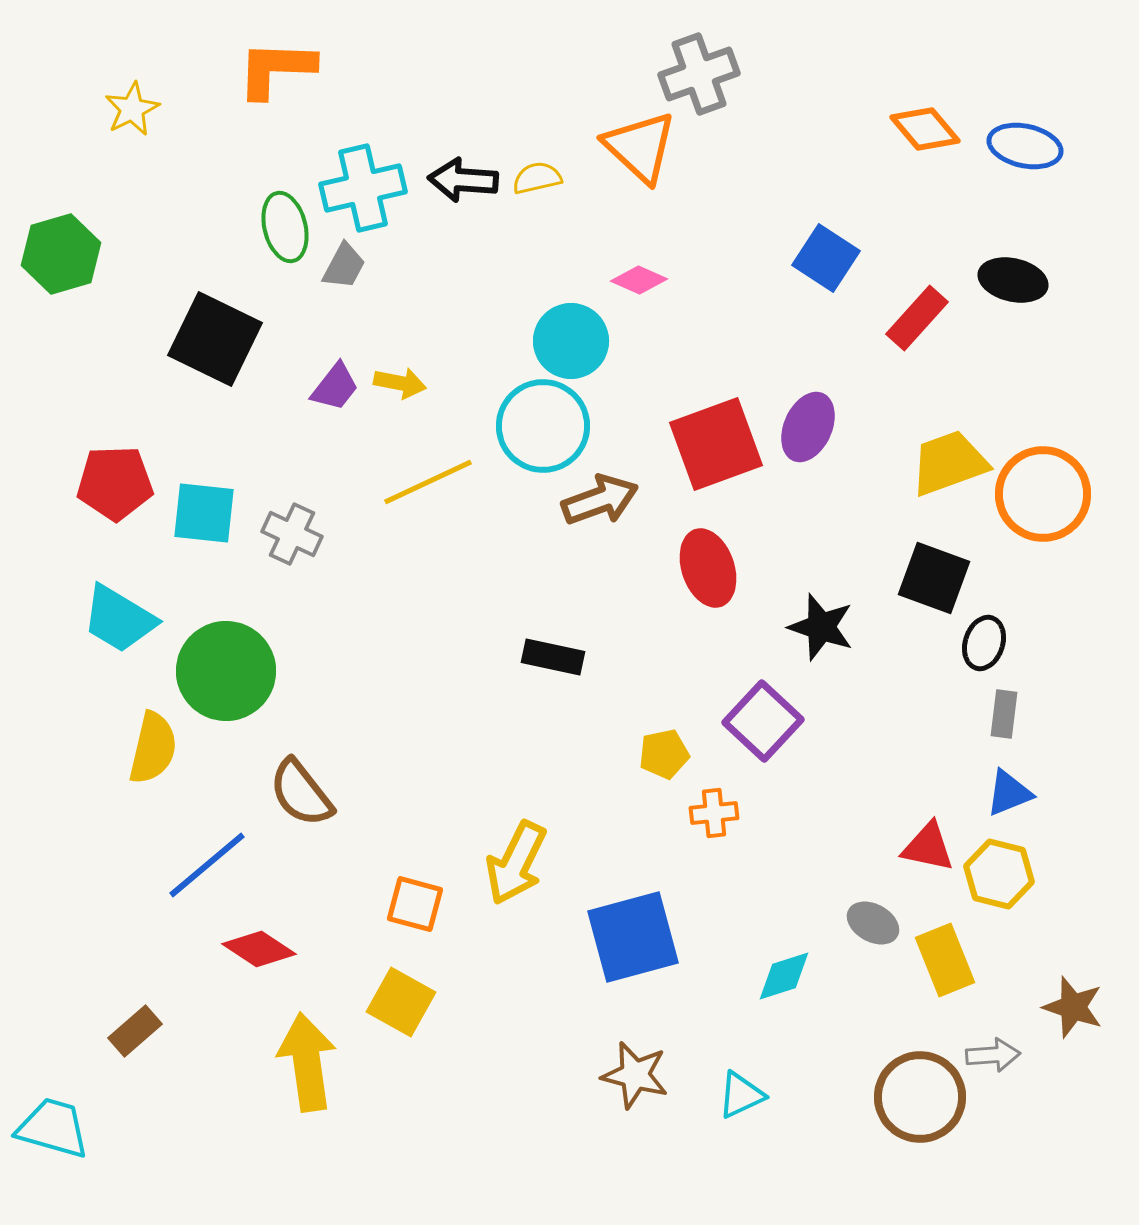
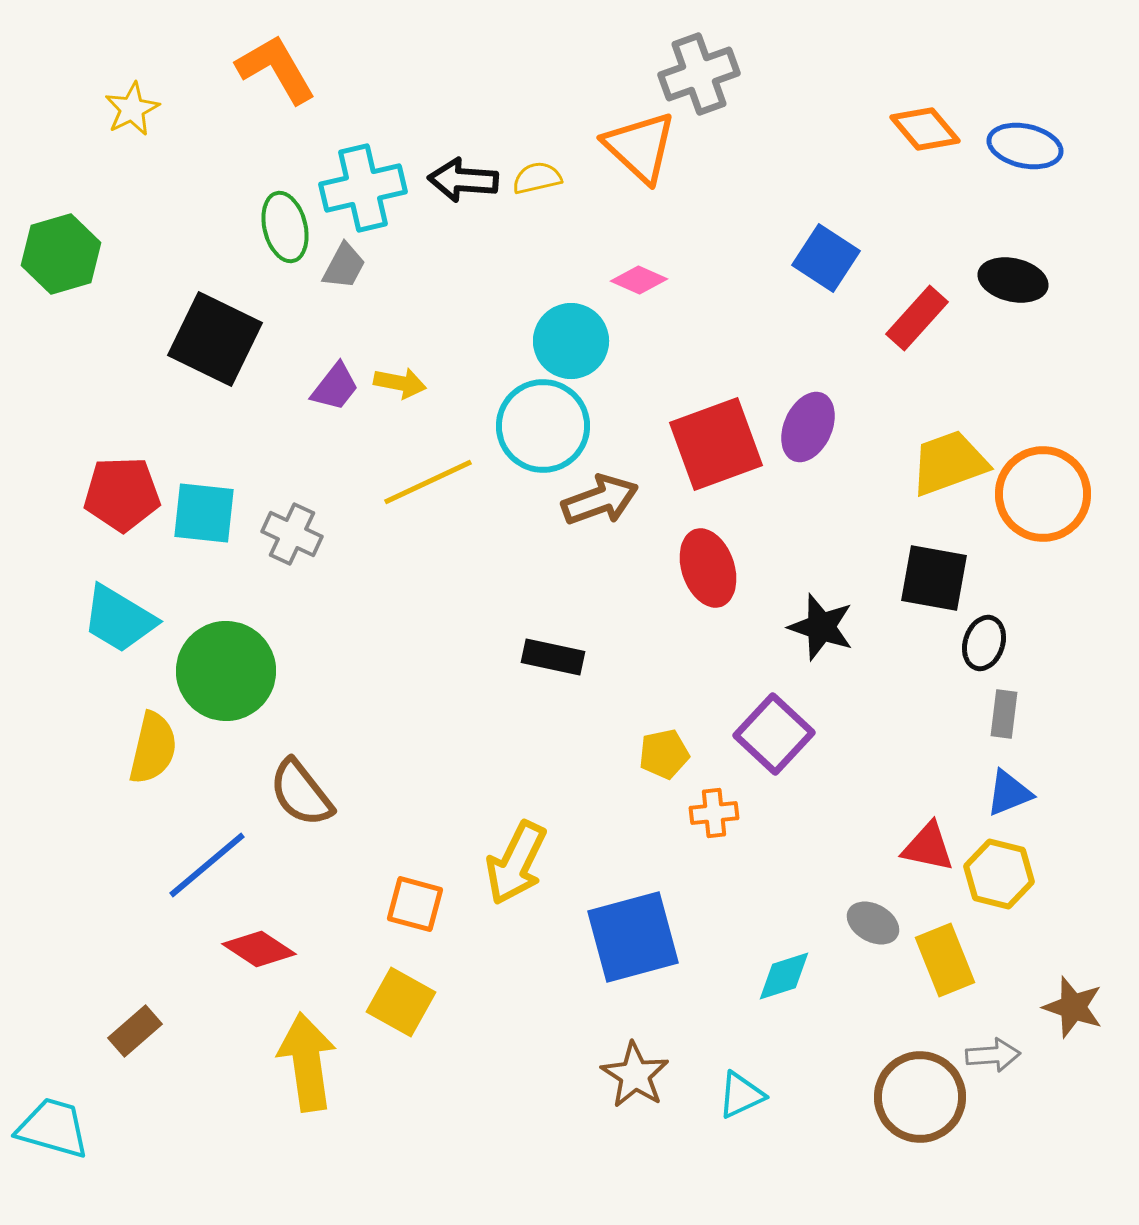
orange L-shape at (276, 69): rotated 58 degrees clockwise
red pentagon at (115, 483): moved 7 px right, 11 px down
black square at (934, 578): rotated 10 degrees counterclockwise
purple square at (763, 721): moved 11 px right, 13 px down
brown star at (635, 1075): rotated 18 degrees clockwise
